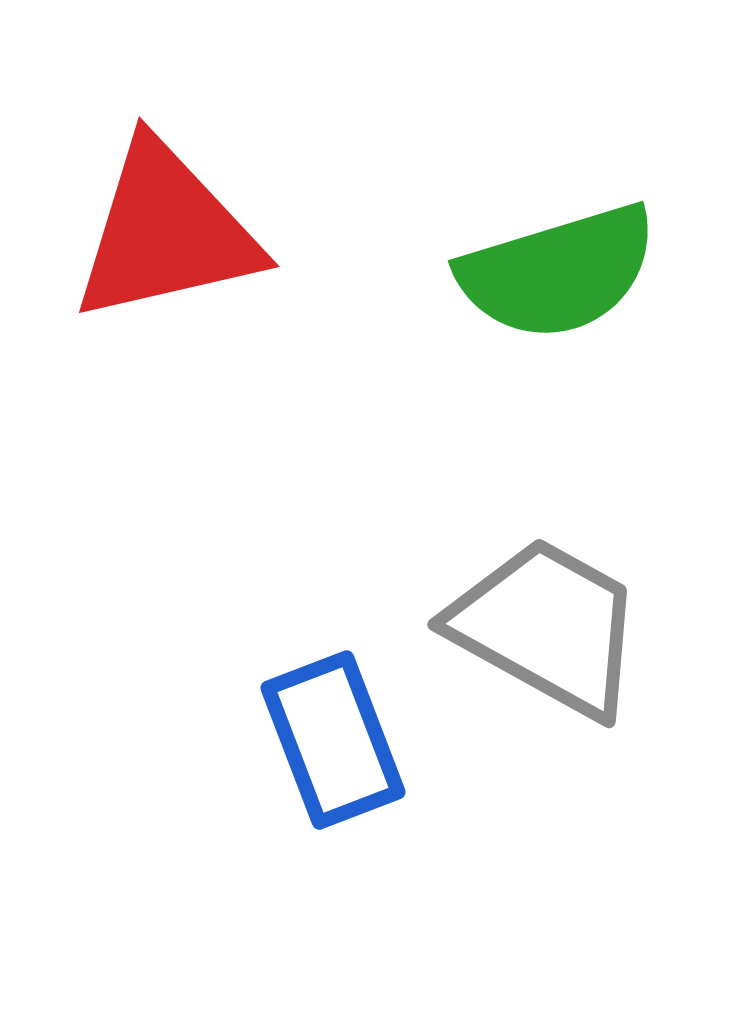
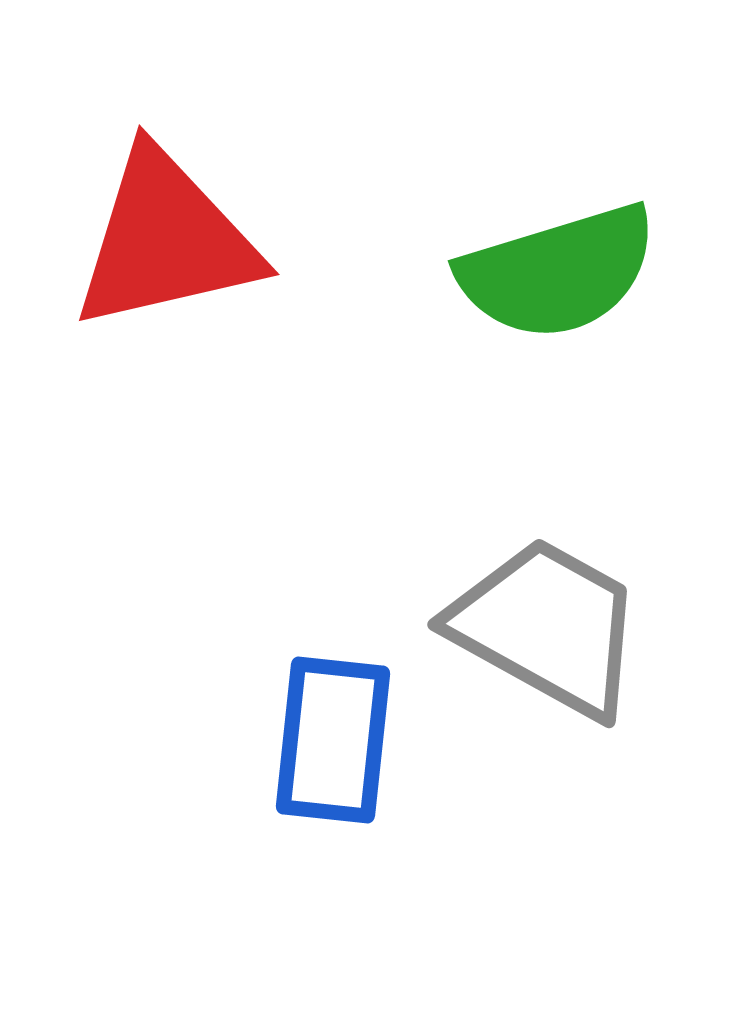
red triangle: moved 8 px down
blue rectangle: rotated 27 degrees clockwise
